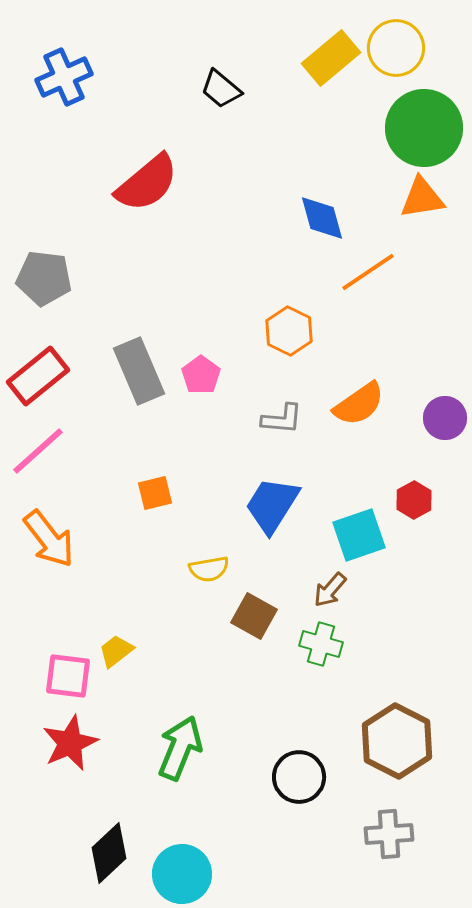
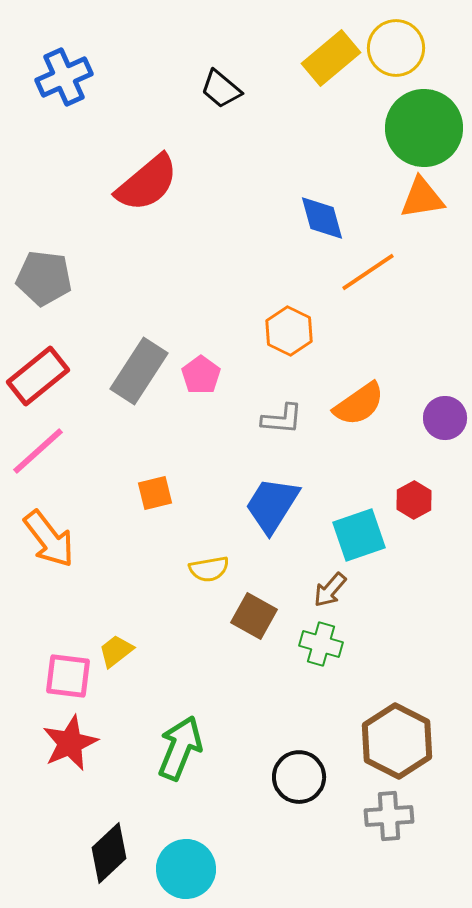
gray rectangle: rotated 56 degrees clockwise
gray cross: moved 18 px up
cyan circle: moved 4 px right, 5 px up
